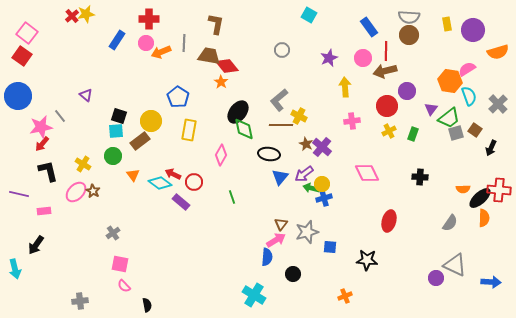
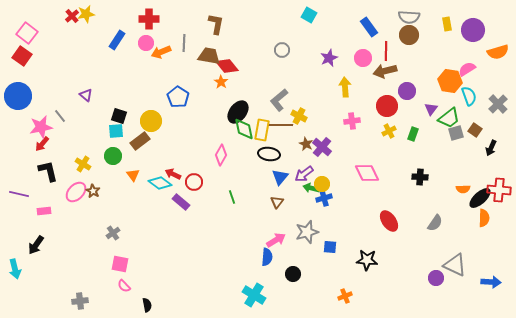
yellow rectangle at (189, 130): moved 73 px right
red ellipse at (389, 221): rotated 50 degrees counterclockwise
gray semicircle at (450, 223): moved 15 px left
brown triangle at (281, 224): moved 4 px left, 22 px up
